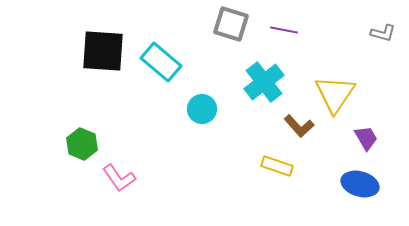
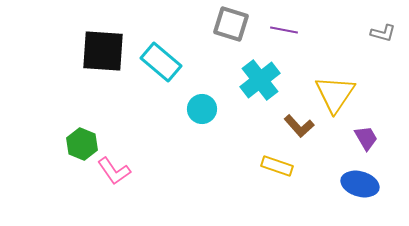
cyan cross: moved 4 px left, 2 px up
pink L-shape: moved 5 px left, 7 px up
